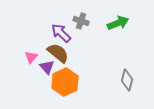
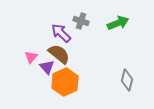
brown semicircle: moved 1 px right, 1 px down
